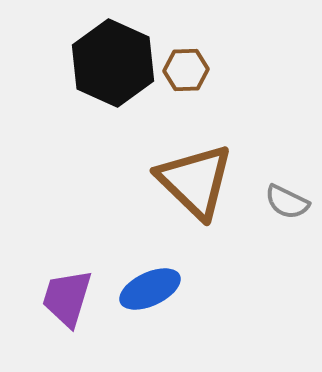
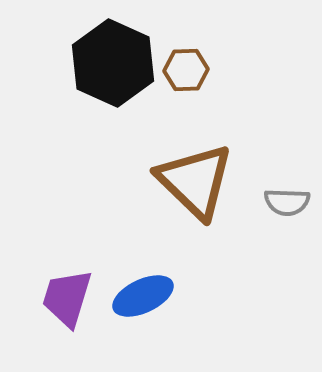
gray semicircle: rotated 24 degrees counterclockwise
blue ellipse: moved 7 px left, 7 px down
